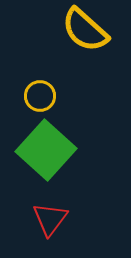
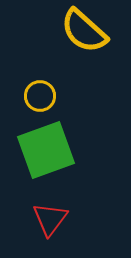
yellow semicircle: moved 1 px left, 1 px down
green square: rotated 28 degrees clockwise
